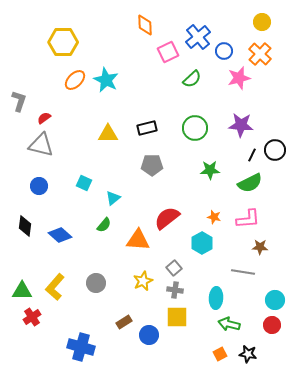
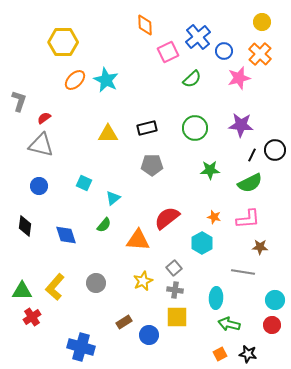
blue diamond at (60, 235): moved 6 px right; rotated 30 degrees clockwise
